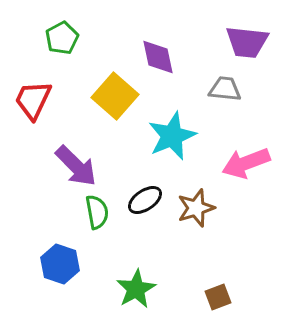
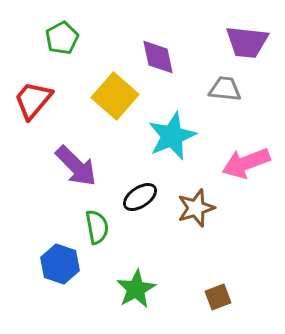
red trapezoid: rotated 15 degrees clockwise
black ellipse: moved 5 px left, 3 px up
green semicircle: moved 15 px down
